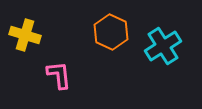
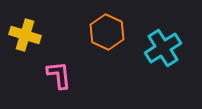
orange hexagon: moved 4 px left
cyan cross: moved 2 px down
